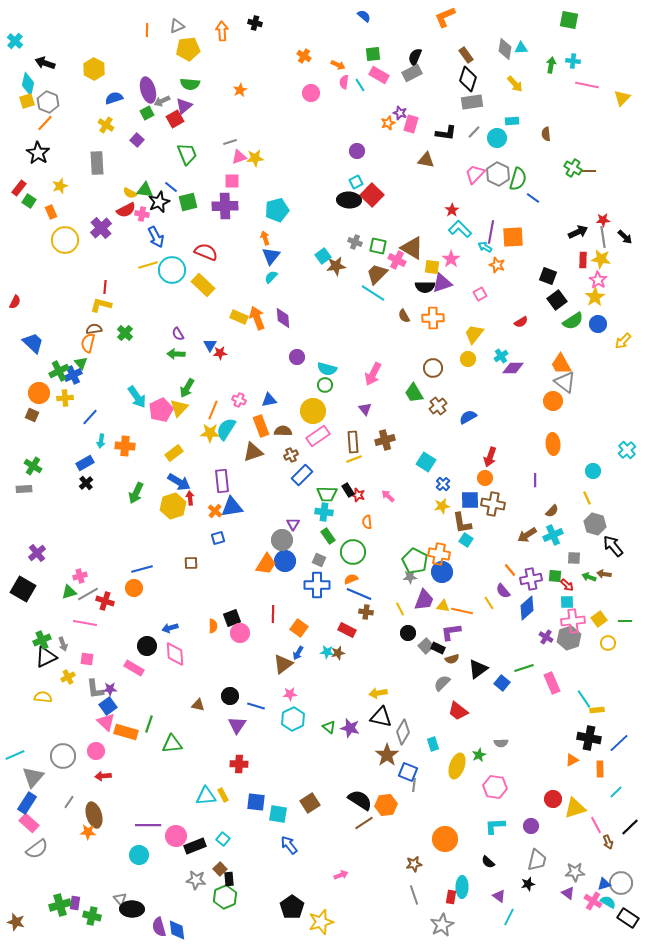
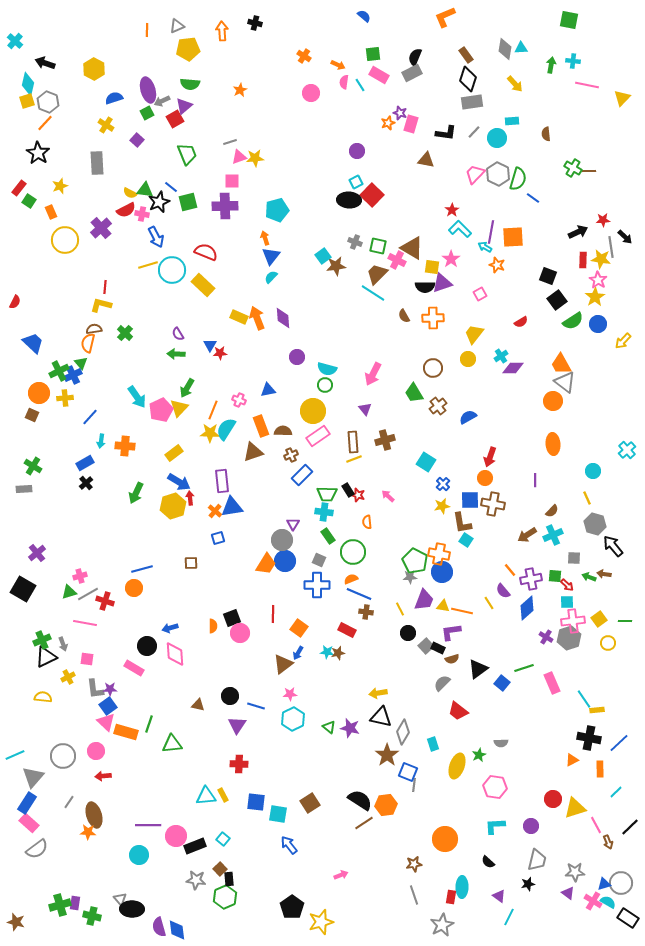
gray line at (603, 237): moved 8 px right, 10 px down
blue triangle at (269, 400): moved 1 px left, 10 px up
